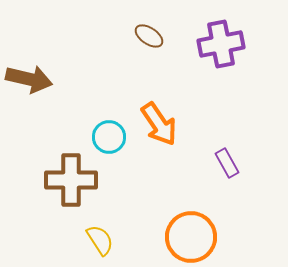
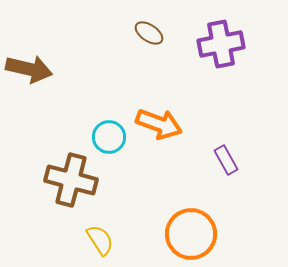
brown ellipse: moved 3 px up
brown arrow: moved 10 px up
orange arrow: rotated 36 degrees counterclockwise
purple rectangle: moved 1 px left, 3 px up
brown cross: rotated 15 degrees clockwise
orange circle: moved 3 px up
